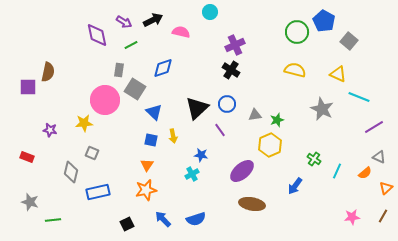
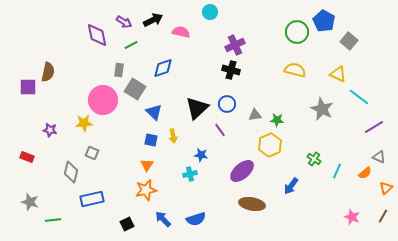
black cross at (231, 70): rotated 18 degrees counterclockwise
cyan line at (359, 97): rotated 15 degrees clockwise
pink circle at (105, 100): moved 2 px left
green star at (277, 120): rotated 24 degrees clockwise
cyan cross at (192, 174): moved 2 px left; rotated 16 degrees clockwise
blue arrow at (295, 186): moved 4 px left
blue rectangle at (98, 192): moved 6 px left, 7 px down
pink star at (352, 217): rotated 28 degrees clockwise
